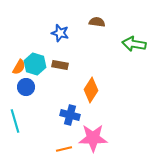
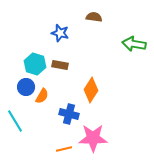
brown semicircle: moved 3 px left, 5 px up
orange semicircle: moved 23 px right, 29 px down
blue cross: moved 1 px left, 1 px up
cyan line: rotated 15 degrees counterclockwise
